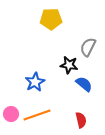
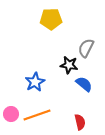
gray semicircle: moved 2 px left, 1 px down
red semicircle: moved 1 px left, 2 px down
